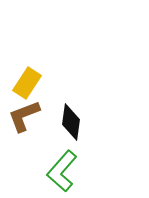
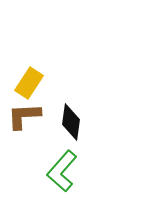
yellow rectangle: moved 2 px right
brown L-shape: rotated 18 degrees clockwise
